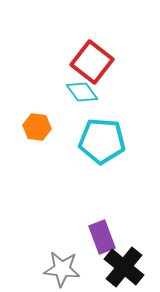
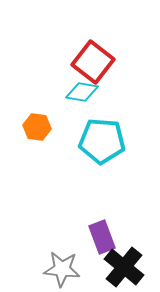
red square: moved 1 px right
cyan diamond: rotated 44 degrees counterclockwise
